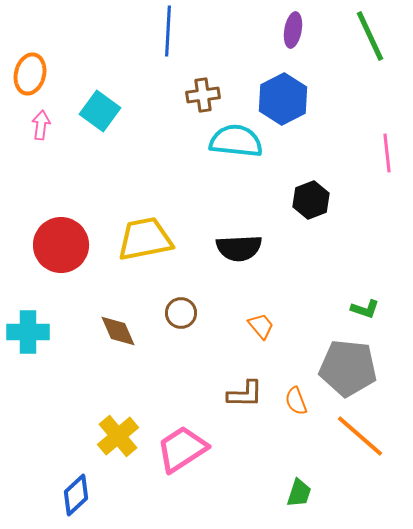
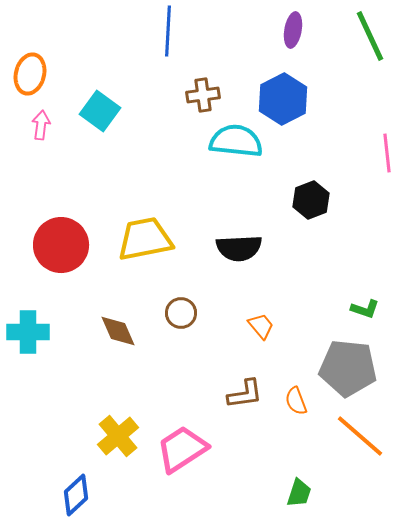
brown L-shape: rotated 9 degrees counterclockwise
